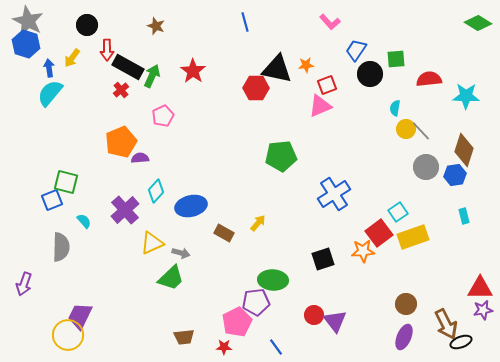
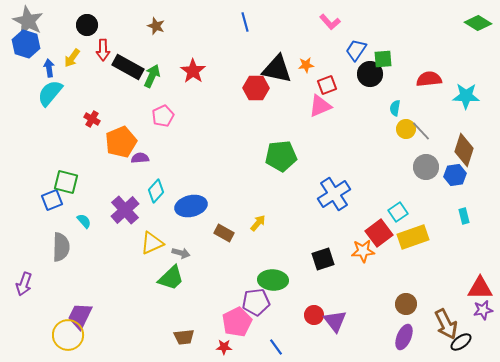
red arrow at (107, 50): moved 4 px left
green square at (396, 59): moved 13 px left
red cross at (121, 90): moved 29 px left, 29 px down; rotated 21 degrees counterclockwise
black ellipse at (461, 342): rotated 15 degrees counterclockwise
